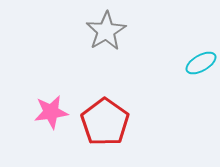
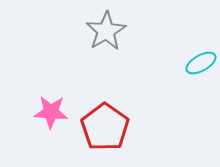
pink star: rotated 12 degrees clockwise
red pentagon: moved 5 px down
